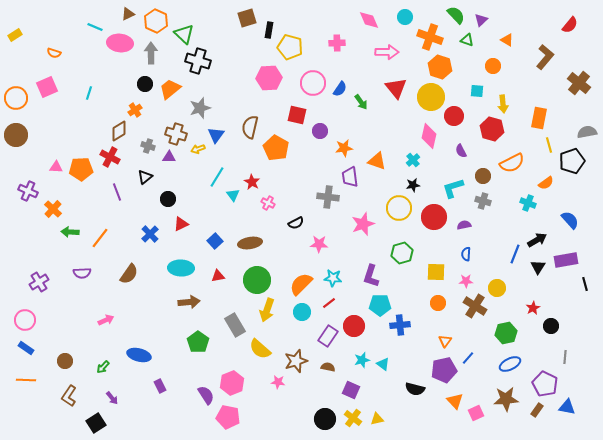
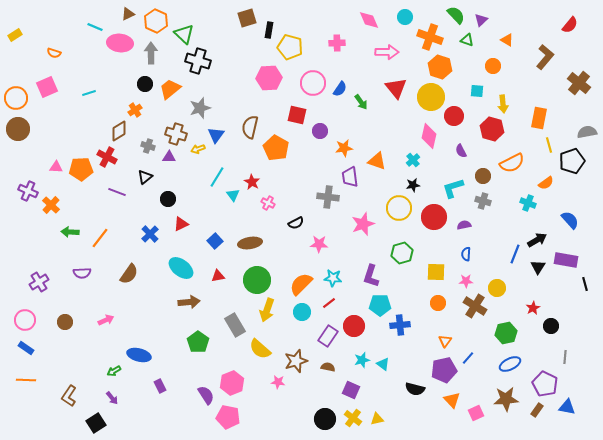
cyan line at (89, 93): rotated 56 degrees clockwise
brown circle at (16, 135): moved 2 px right, 6 px up
red cross at (110, 157): moved 3 px left
purple line at (117, 192): rotated 48 degrees counterclockwise
orange cross at (53, 209): moved 2 px left, 4 px up
purple rectangle at (566, 260): rotated 20 degrees clockwise
cyan ellipse at (181, 268): rotated 35 degrees clockwise
brown circle at (65, 361): moved 39 px up
green arrow at (103, 367): moved 11 px right, 4 px down; rotated 16 degrees clockwise
orange triangle at (455, 401): moved 3 px left, 1 px up
